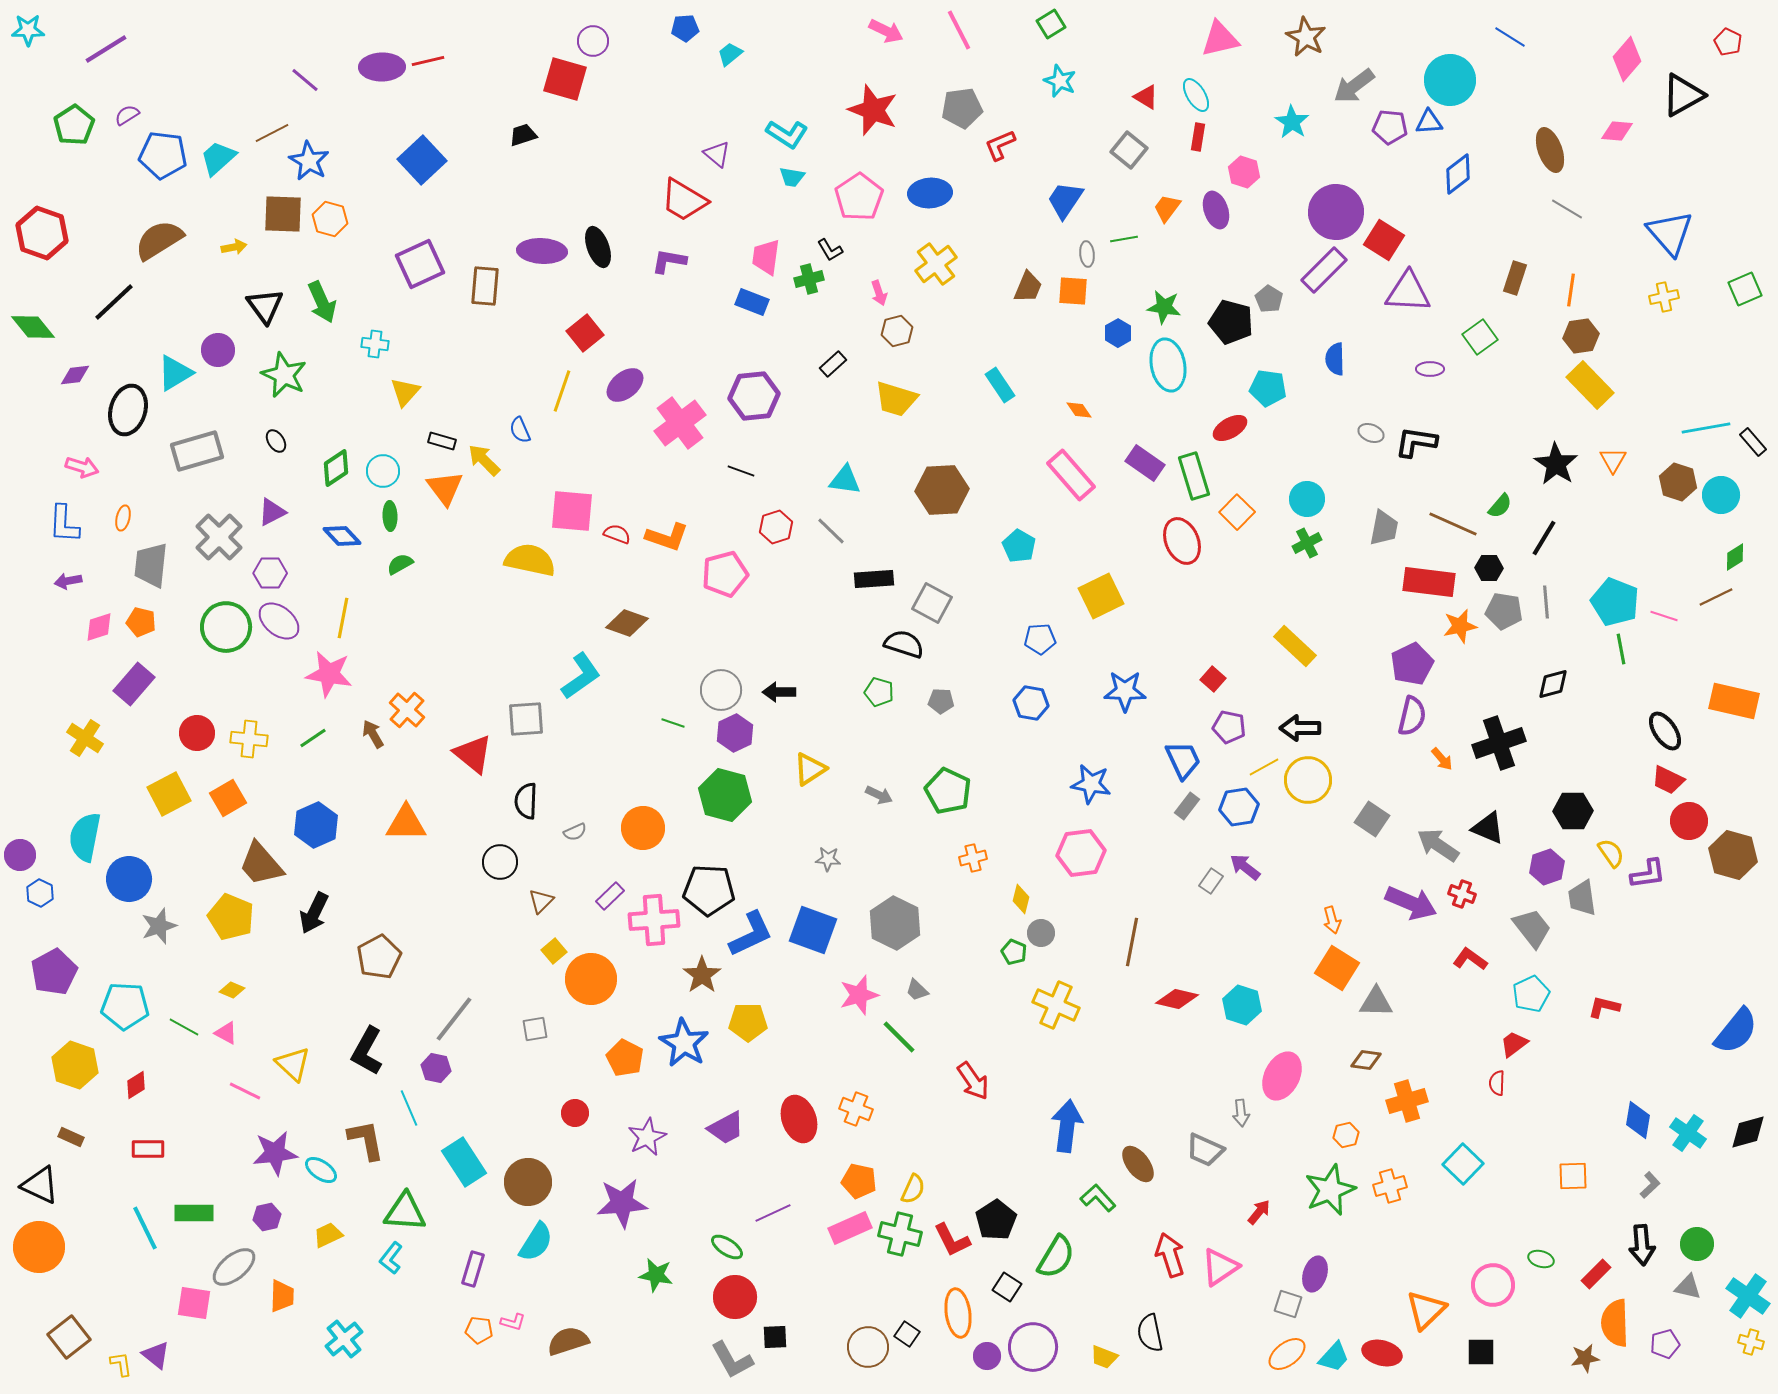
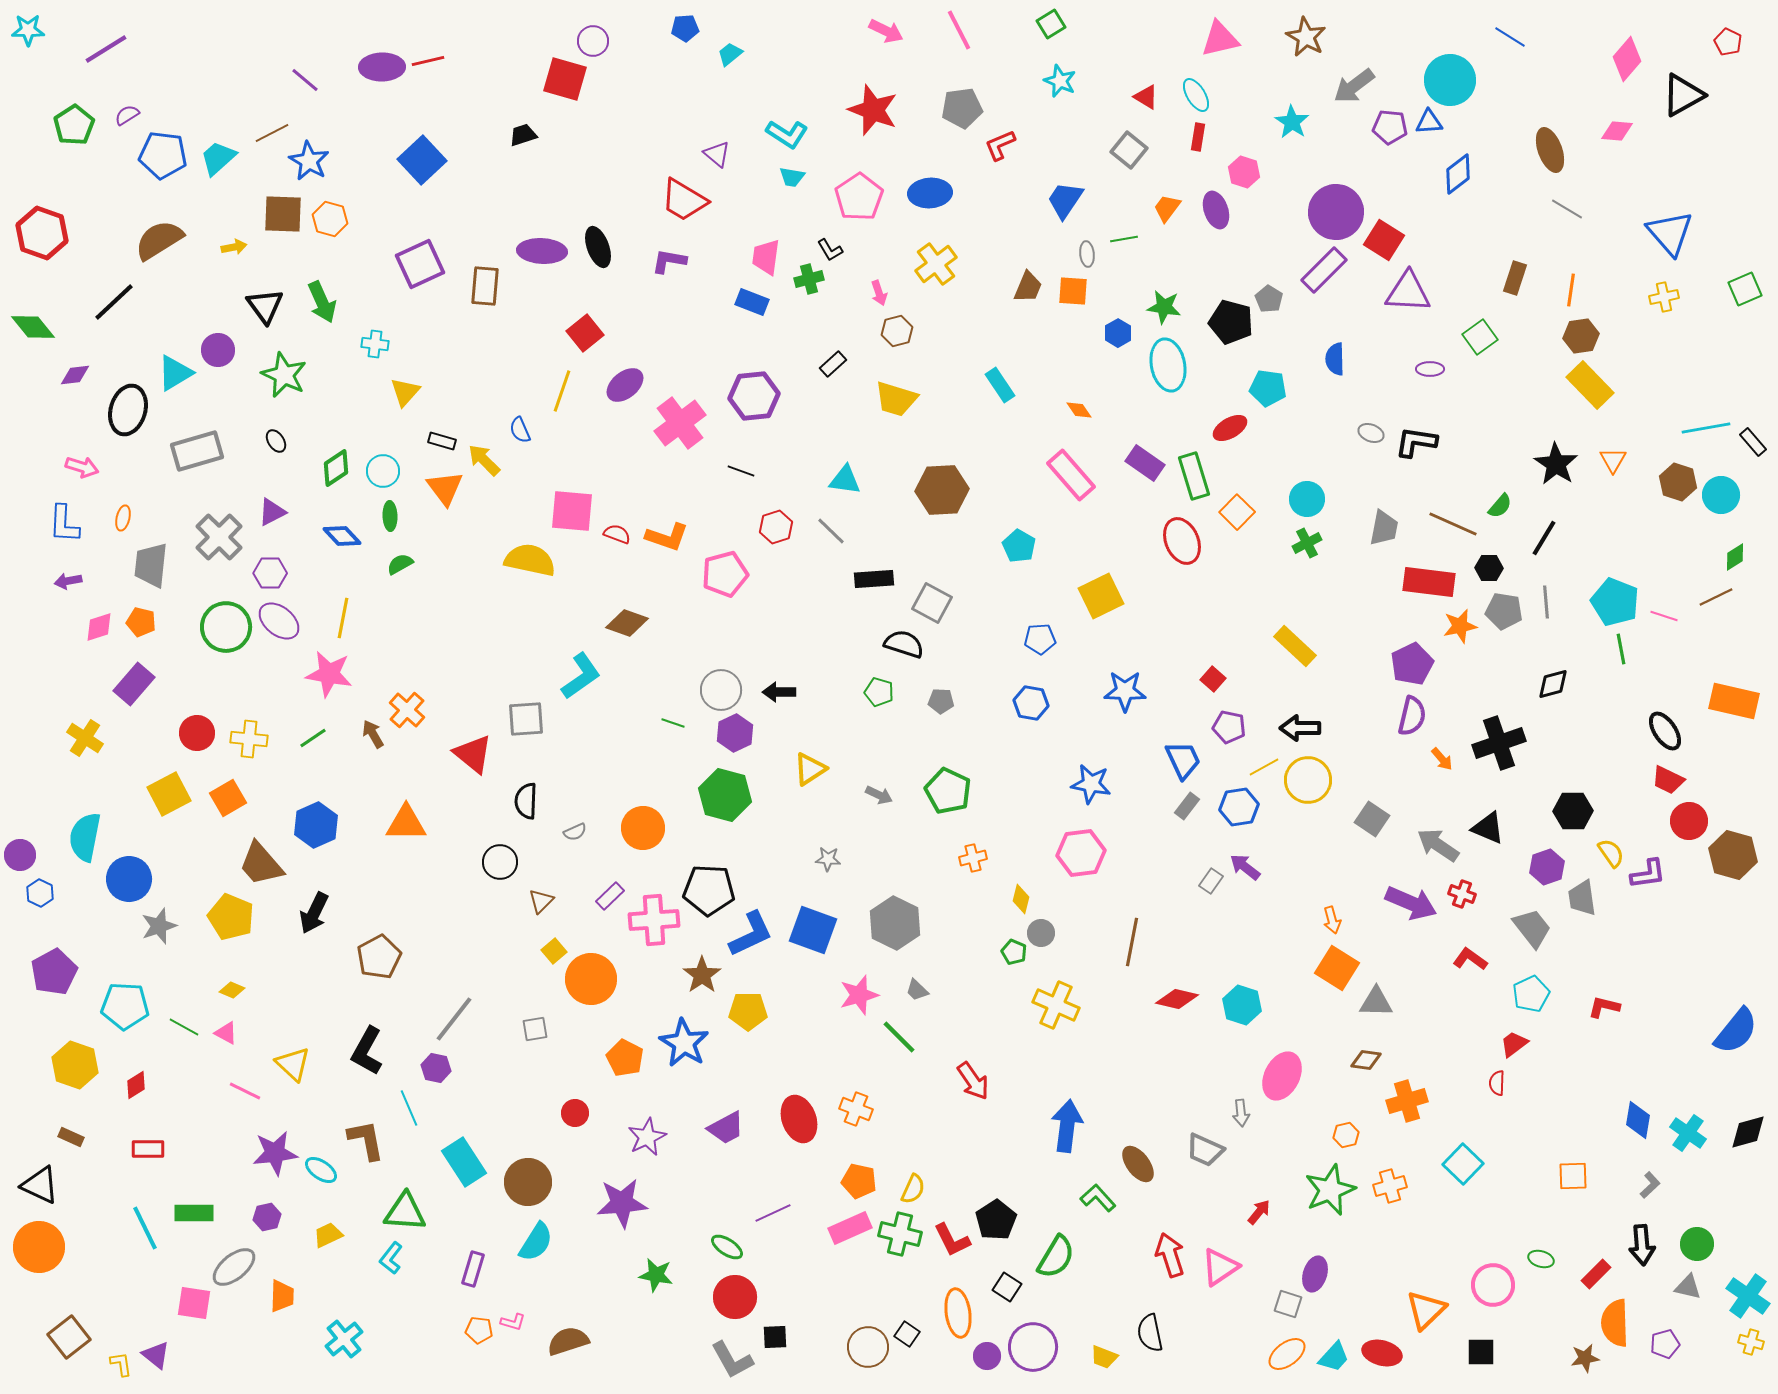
yellow pentagon at (748, 1022): moved 11 px up
